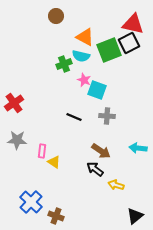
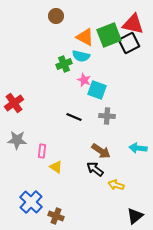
green square: moved 15 px up
yellow triangle: moved 2 px right, 5 px down
